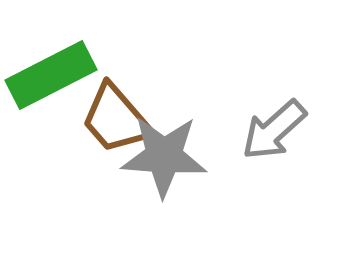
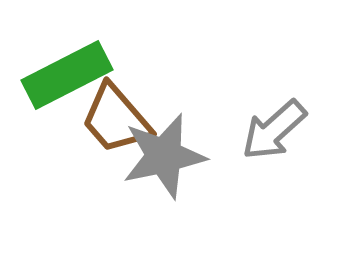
green rectangle: moved 16 px right
gray star: rotated 16 degrees counterclockwise
